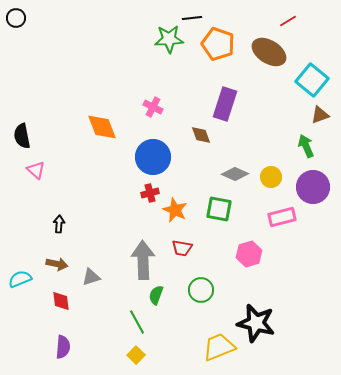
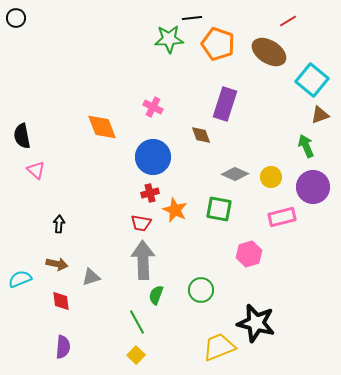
red trapezoid: moved 41 px left, 25 px up
